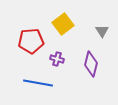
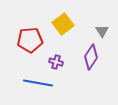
red pentagon: moved 1 px left, 1 px up
purple cross: moved 1 px left, 3 px down
purple diamond: moved 7 px up; rotated 20 degrees clockwise
